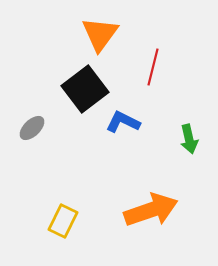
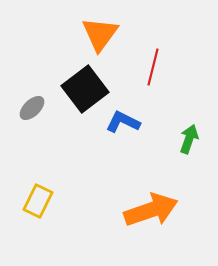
gray ellipse: moved 20 px up
green arrow: rotated 148 degrees counterclockwise
yellow rectangle: moved 25 px left, 20 px up
